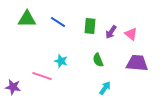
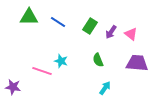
green triangle: moved 2 px right, 2 px up
green rectangle: rotated 28 degrees clockwise
pink line: moved 5 px up
